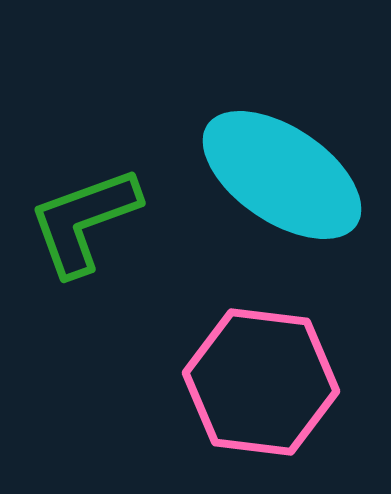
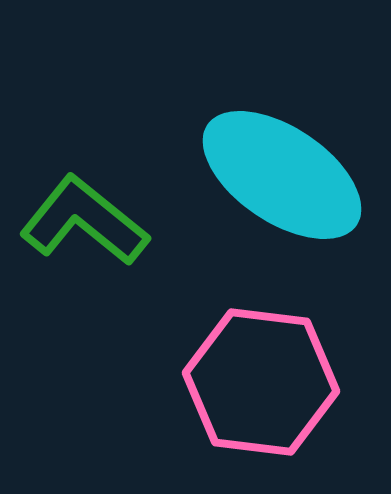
green L-shape: rotated 59 degrees clockwise
